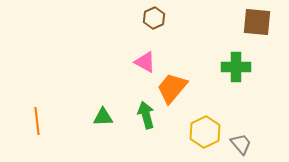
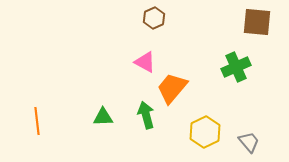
green cross: rotated 24 degrees counterclockwise
gray trapezoid: moved 8 px right, 2 px up
